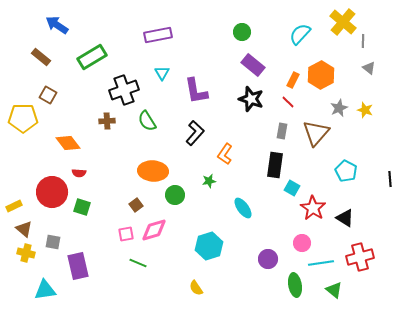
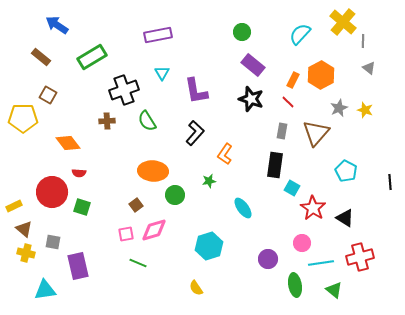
black line at (390, 179): moved 3 px down
